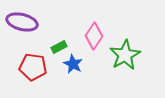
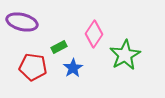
pink diamond: moved 2 px up
blue star: moved 4 px down; rotated 12 degrees clockwise
